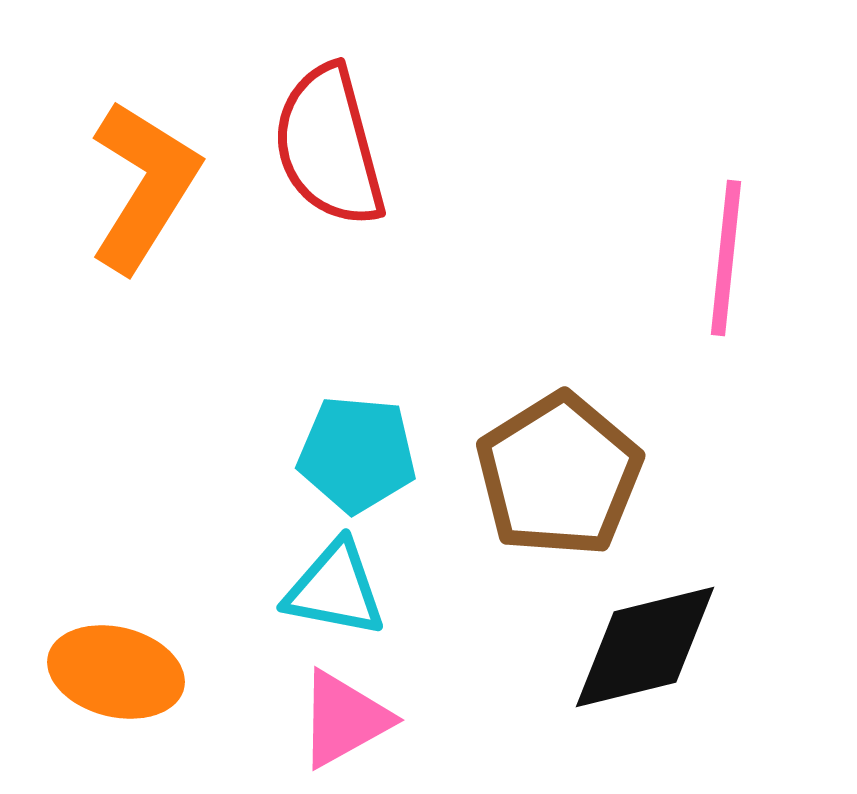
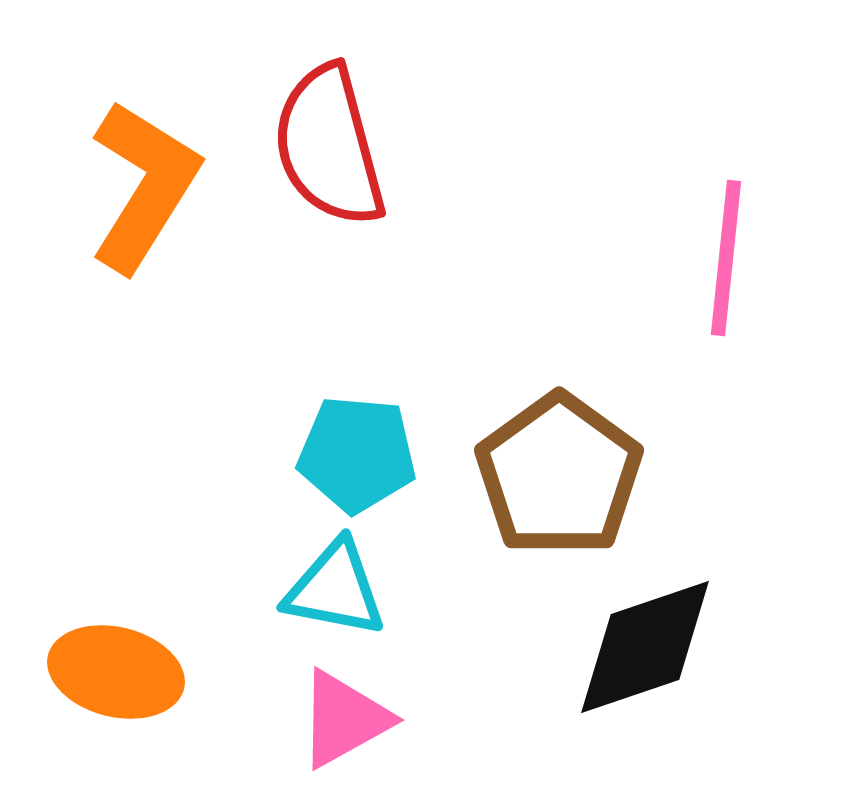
brown pentagon: rotated 4 degrees counterclockwise
black diamond: rotated 5 degrees counterclockwise
